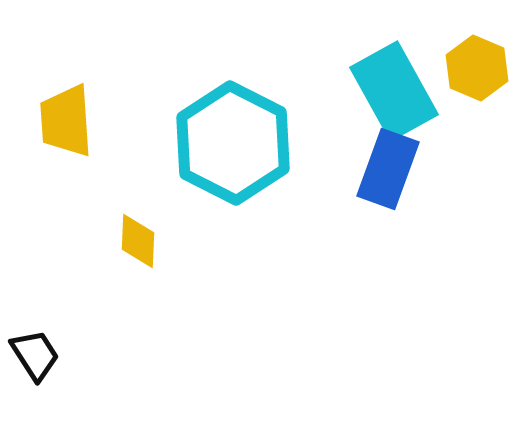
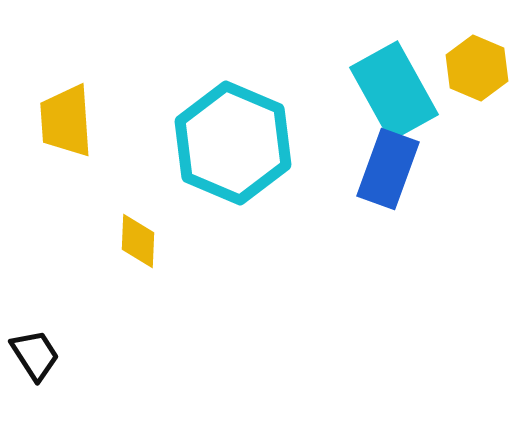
cyan hexagon: rotated 4 degrees counterclockwise
